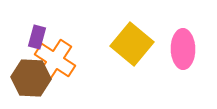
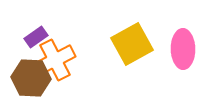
purple rectangle: moved 1 px left; rotated 40 degrees clockwise
yellow square: rotated 21 degrees clockwise
orange cross: rotated 30 degrees clockwise
